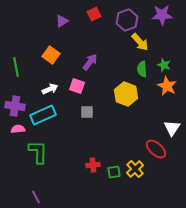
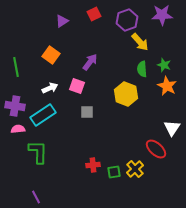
white arrow: moved 1 px up
cyan rectangle: rotated 10 degrees counterclockwise
